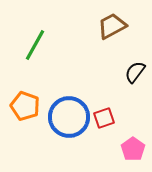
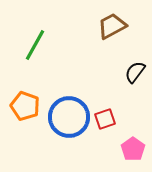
red square: moved 1 px right, 1 px down
